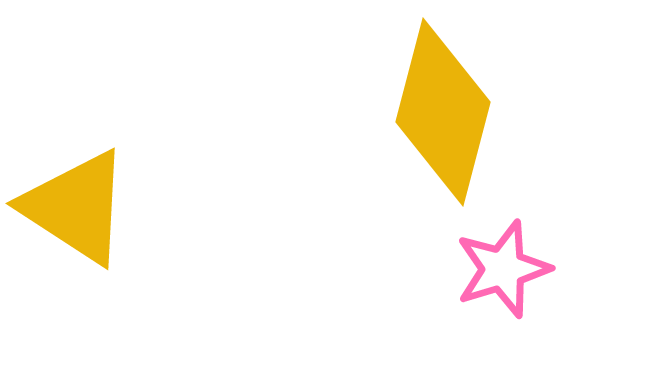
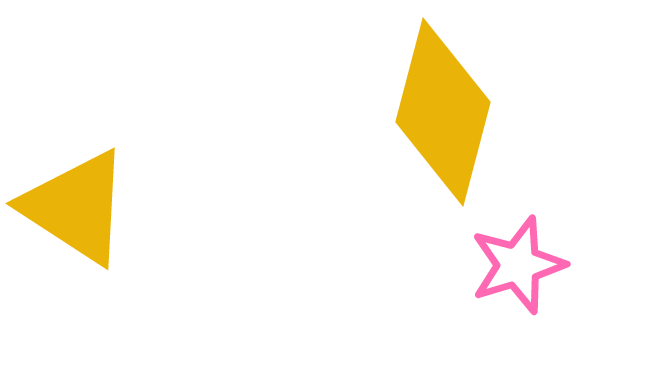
pink star: moved 15 px right, 4 px up
